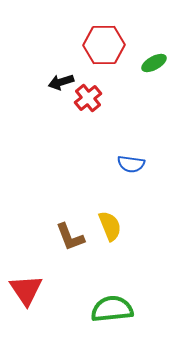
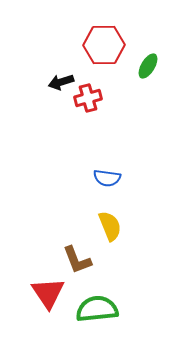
green ellipse: moved 6 px left, 3 px down; rotated 30 degrees counterclockwise
red cross: rotated 24 degrees clockwise
blue semicircle: moved 24 px left, 14 px down
brown L-shape: moved 7 px right, 23 px down
red triangle: moved 22 px right, 3 px down
green semicircle: moved 15 px left
